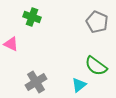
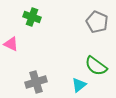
gray cross: rotated 15 degrees clockwise
